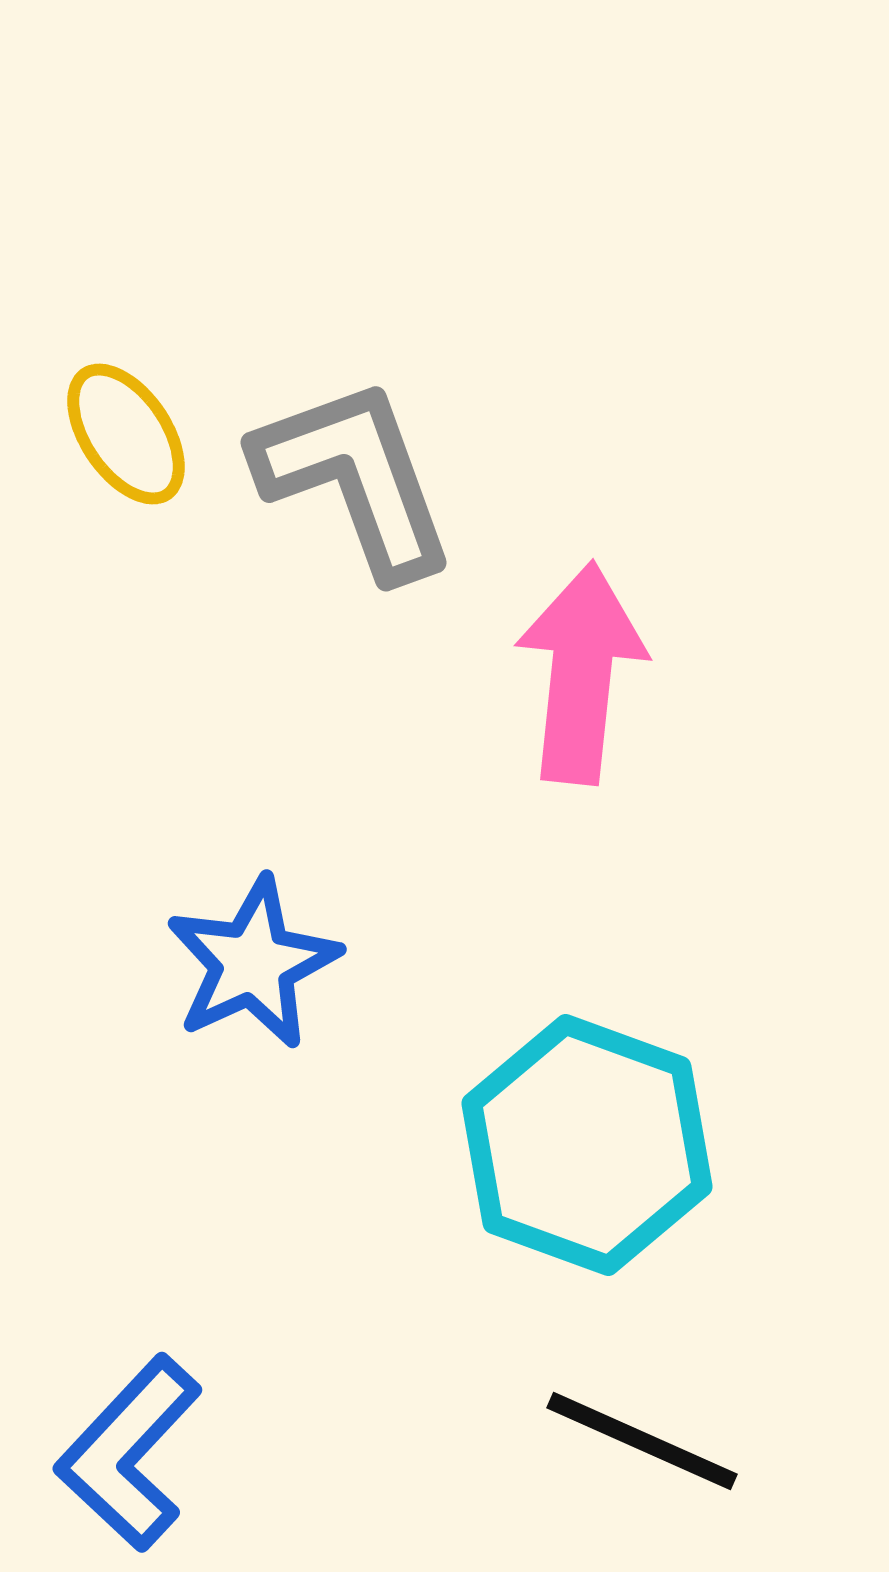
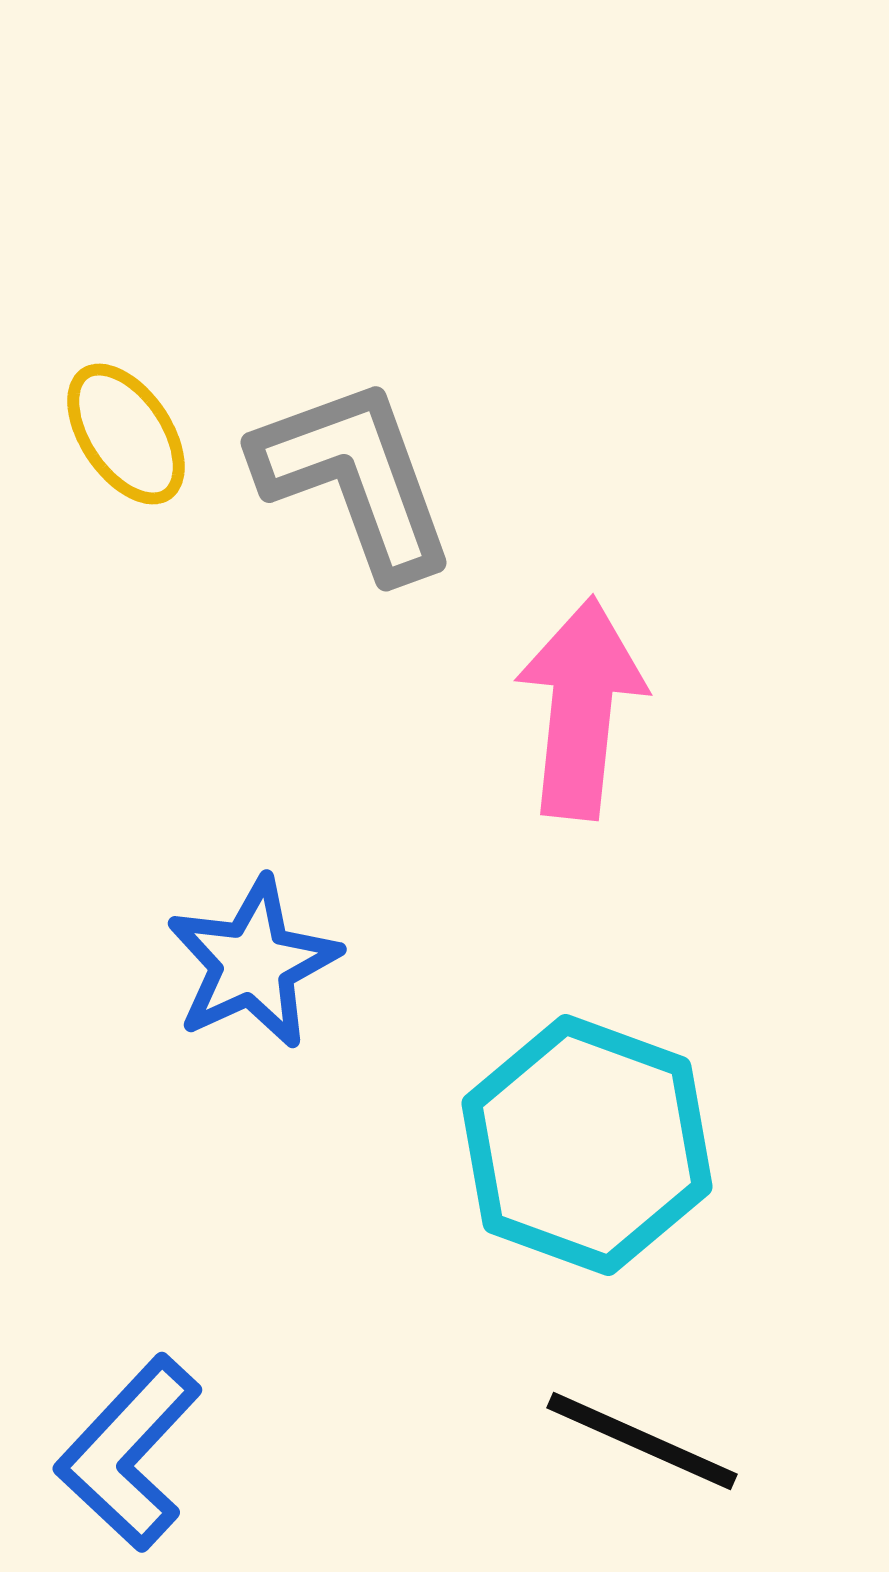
pink arrow: moved 35 px down
